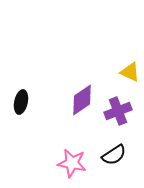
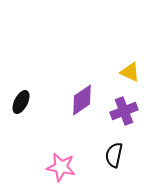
black ellipse: rotated 15 degrees clockwise
purple cross: moved 6 px right
black semicircle: rotated 135 degrees clockwise
pink star: moved 11 px left, 4 px down
